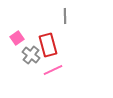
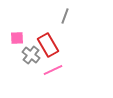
gray line: rotated 21 degrees clockwise
pink square: rotated 32 degrees clockwise
red rectangle: rotated 15 degrees counterclockwise
